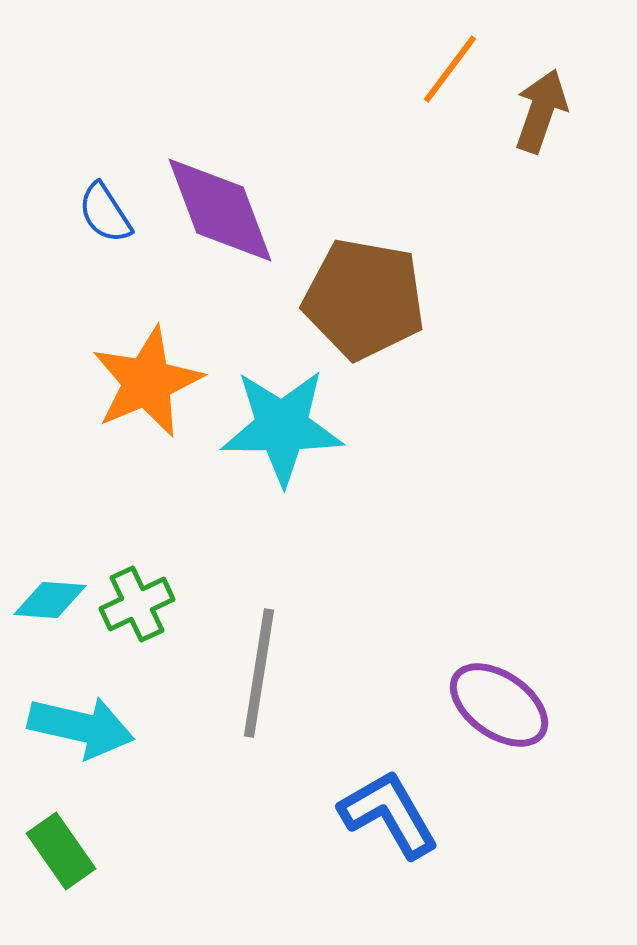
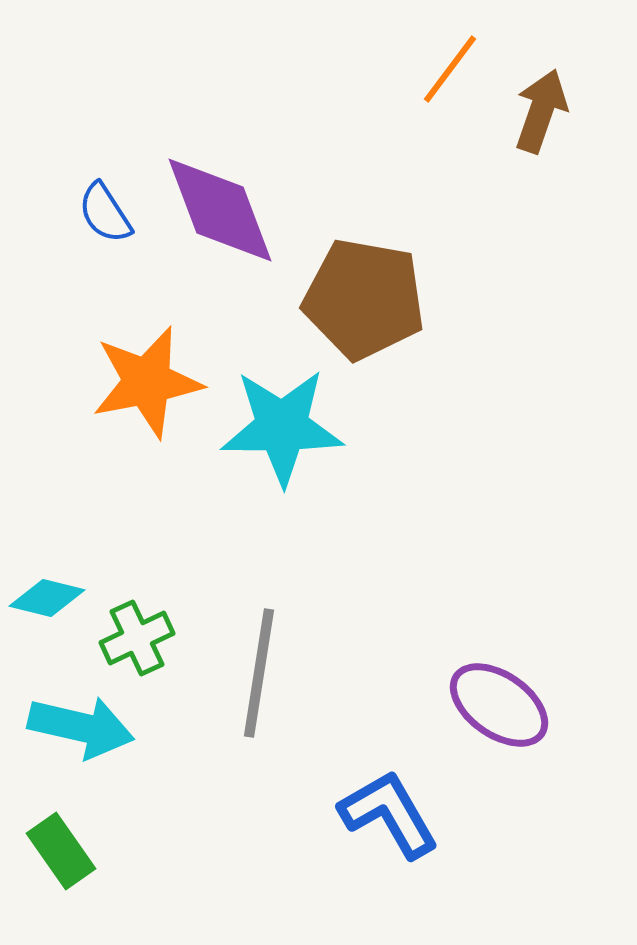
orange star: rotated 12 degrees clockwise
cyan diamond: moved 3 px left, 2 px up; rotated 10 degrees clockwise
green cross: moved 34 px down
